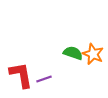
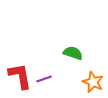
orange star: moved 28 px down
red L-shape: moved 1 px left, 1 px down
